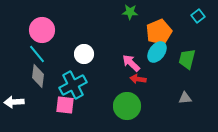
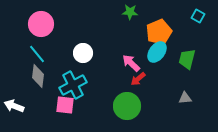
cyan square: rotated 24 degrees counterclockwise
pink circle: moved 1 px left, 6 px up
white circle: moved 1 px left, 1 px up
red arrow: rotated 49 degrees counterclockwise
white arrow: moved 4 px down; rotated 24 degrees clockwise
